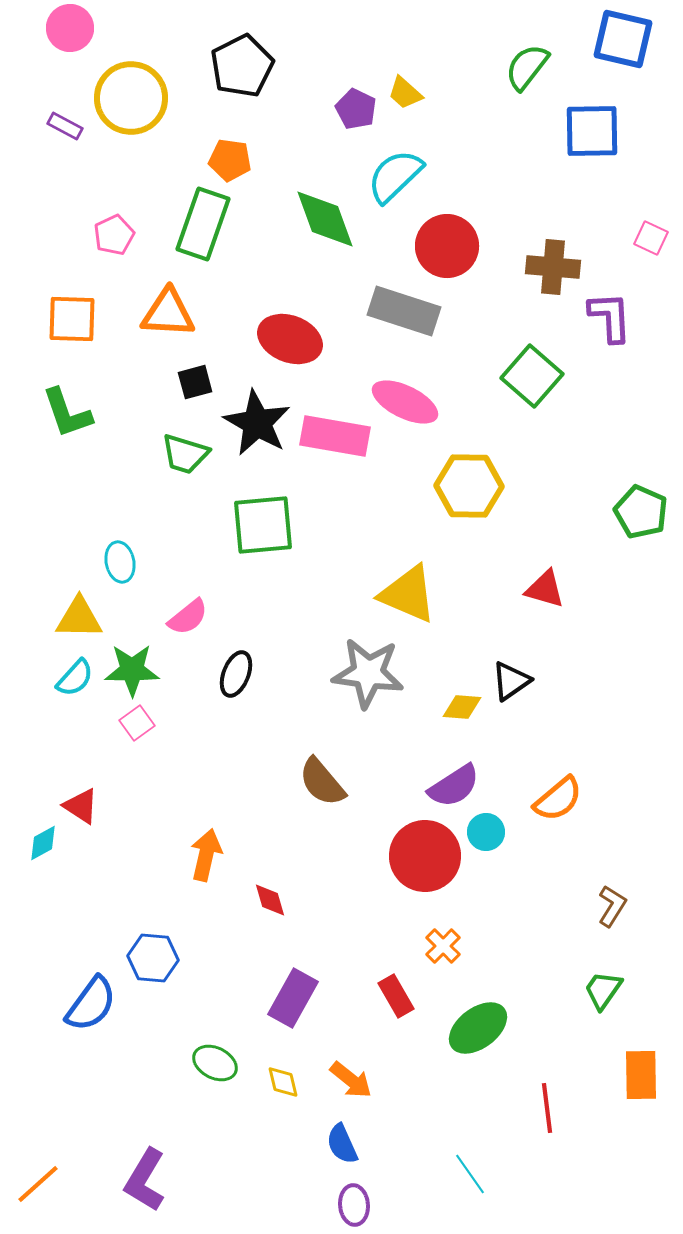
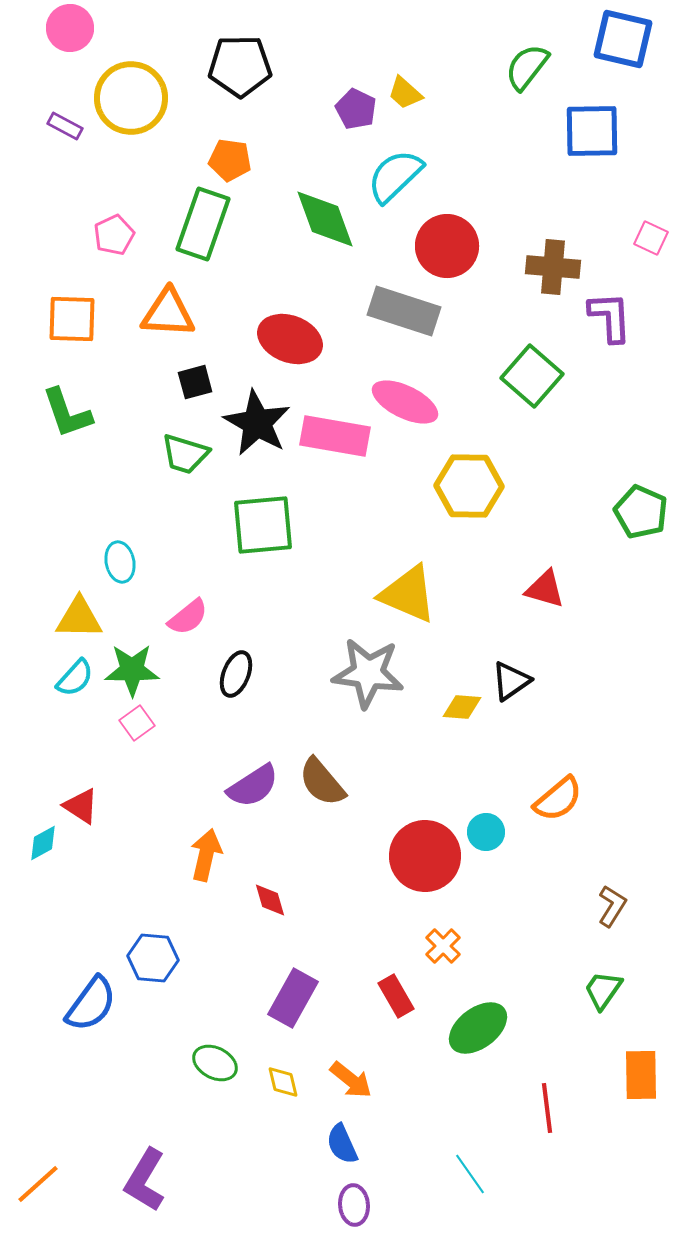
black pentagon at (242, 66): moved 2 px left; rotated 26 degrees clockwise
purple semicircle at (454, 786): moved 201 px left
